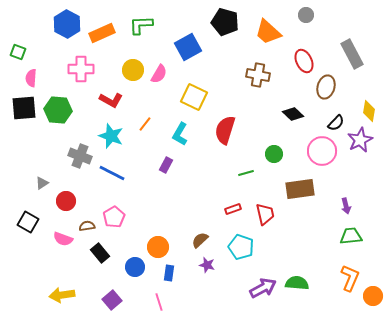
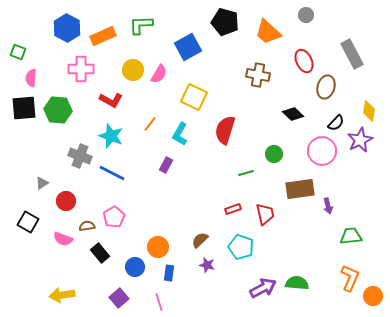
blue hexagon at (67, 24): moved 4 px down
orange rectangle at (102, 33): moved 1 px right, 3 px down
orange line at (145, 124): moved 5 px right
purple arrow at (346, 206): moved 18 px left
purple square at (112, 300): moved 7 px right, 2 px up
